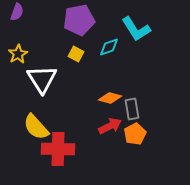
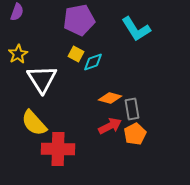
cyan diamond: moved 16 px left, 15 px down
yellow semicircle: moved 2 px left, 4 px up
